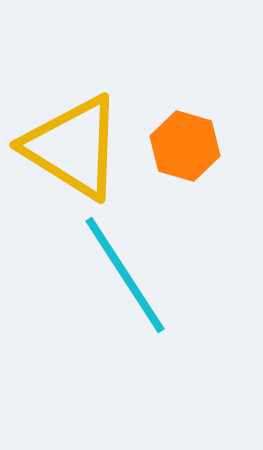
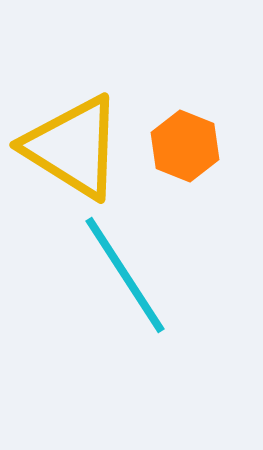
orange hexagon: rotated 6 degrees clockwise
